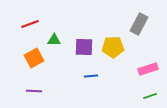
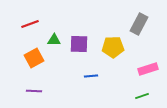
purple square: moved 5 px left, 3 px up
green line: moved 8 px left
